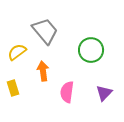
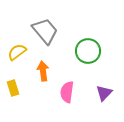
green circle: moved 3 px left, 1 px down
